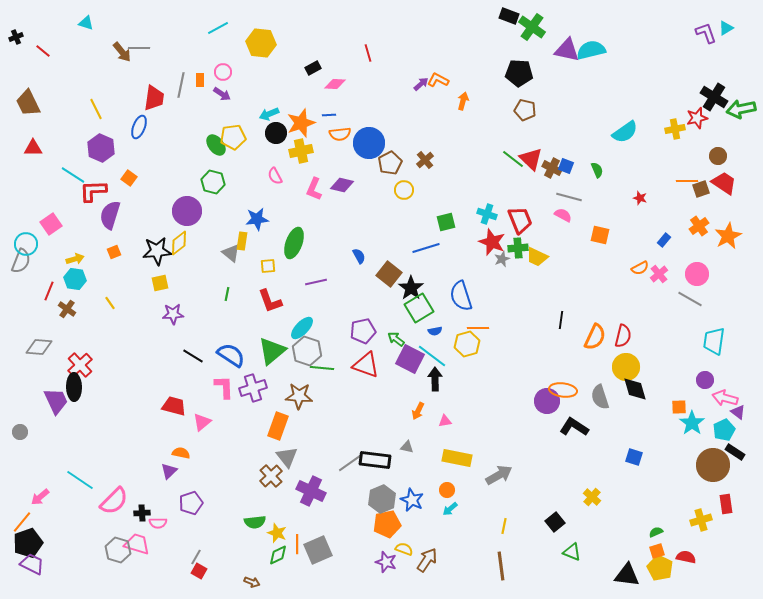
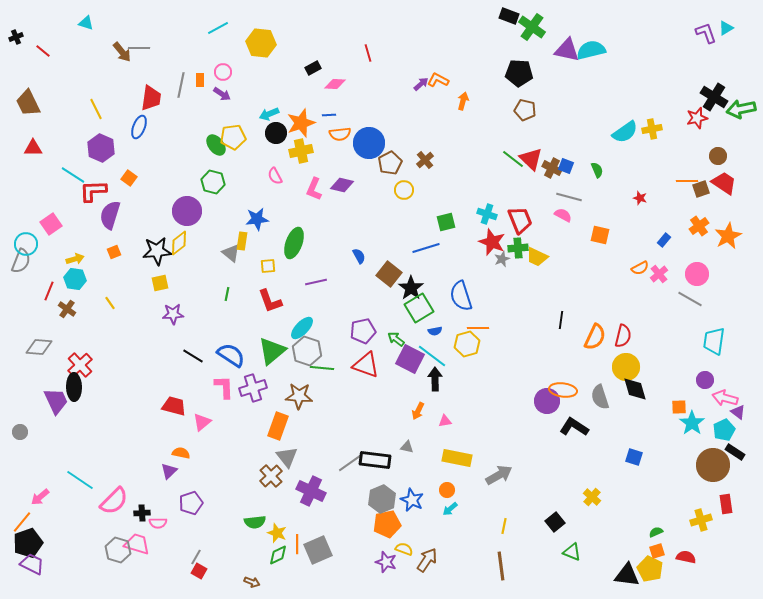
red trapezoid at (154, 98): moved 3 px left
yellow cross at (675, 129): moved 23 px left
yellow pentagon at (660, 568): moved 10 px left, 1 px down
